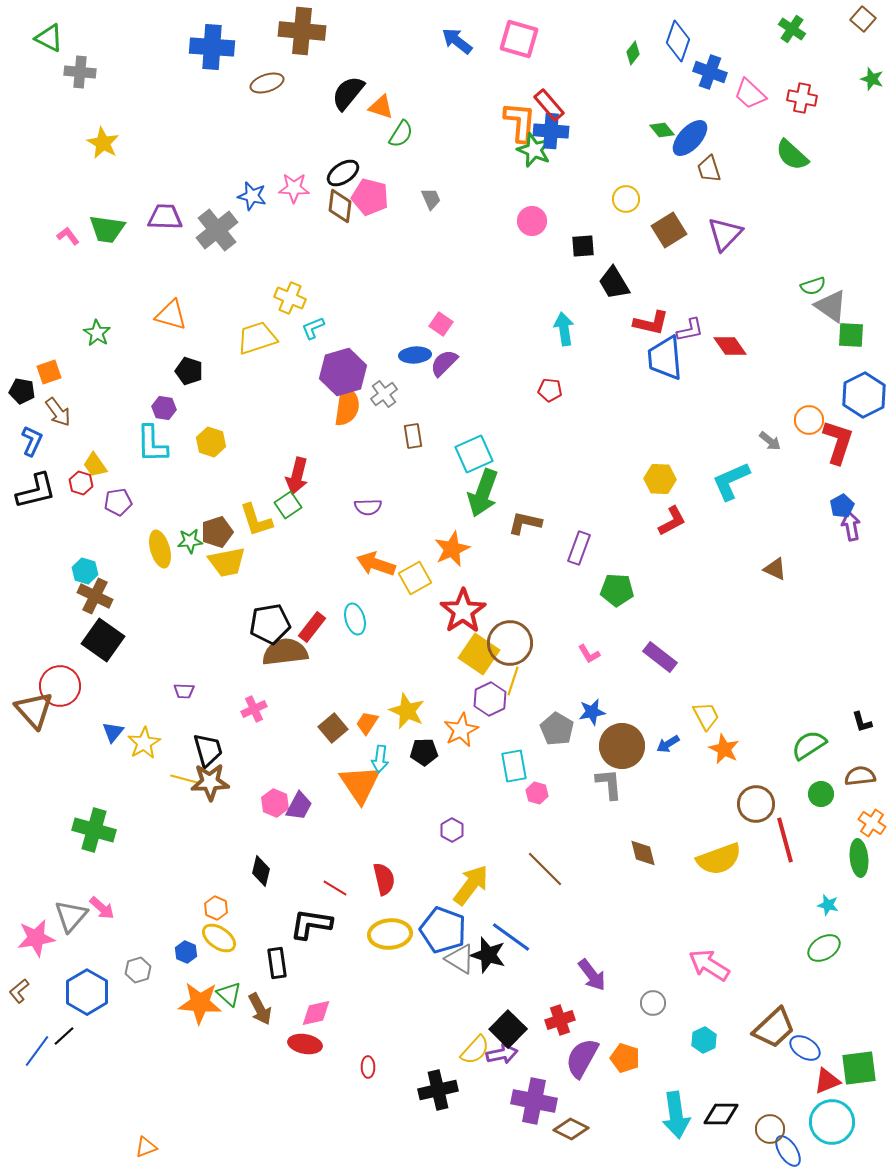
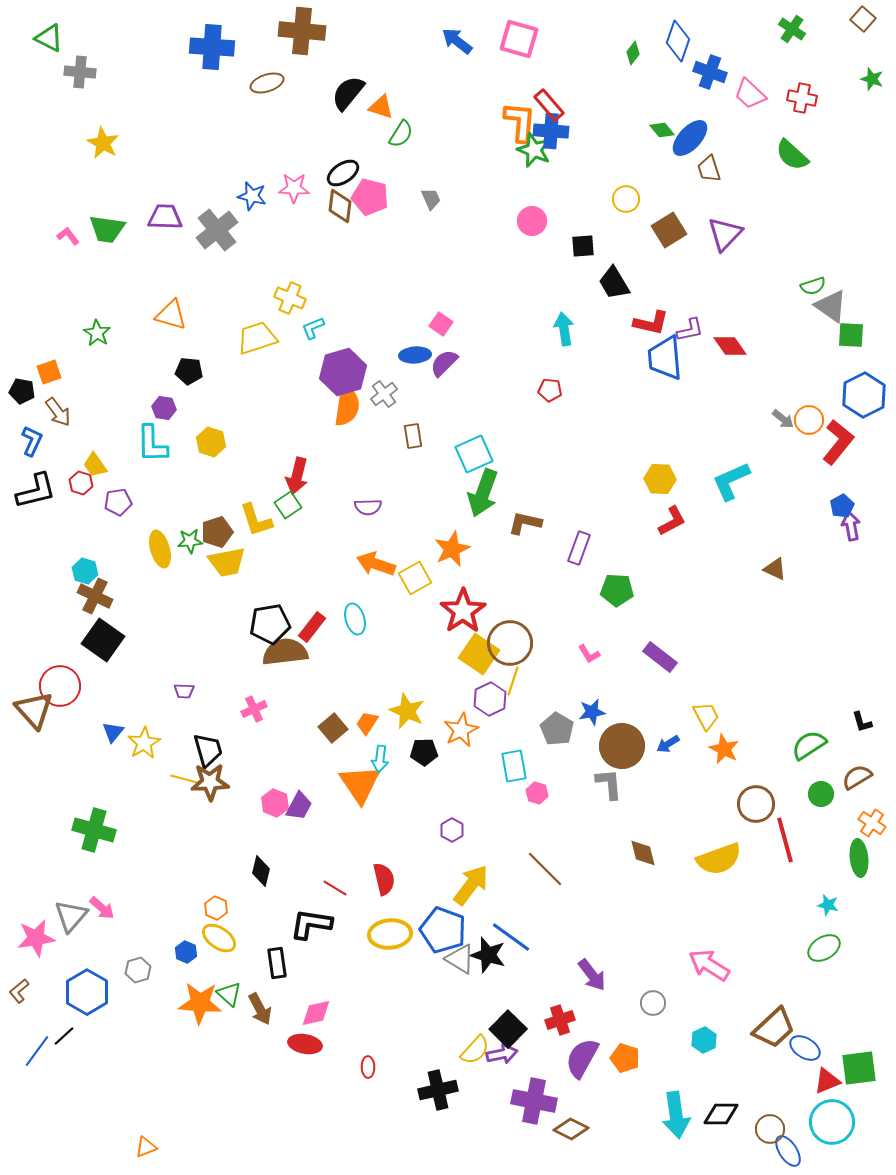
black pentagon at (189, 371): rotated 12 degrees counterclockwise
gray arrow at (770, 441): moved 13 px right, 22 px up
red L-shape at (838, 442): rotated 21 degrees clockwise
brown semicircle at (860, 776): moved 3 px left, 1 px down; rotated 24 degrees counterclockwise
